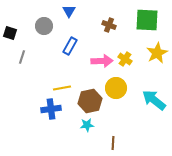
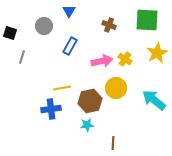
pink arrow: rotated 10 degrees counterclockwise
